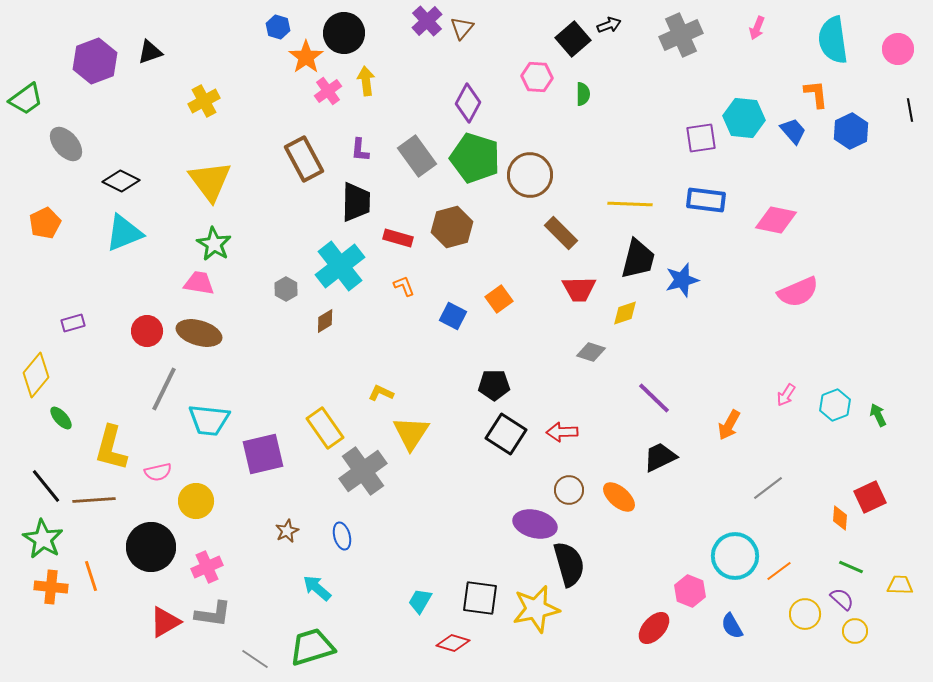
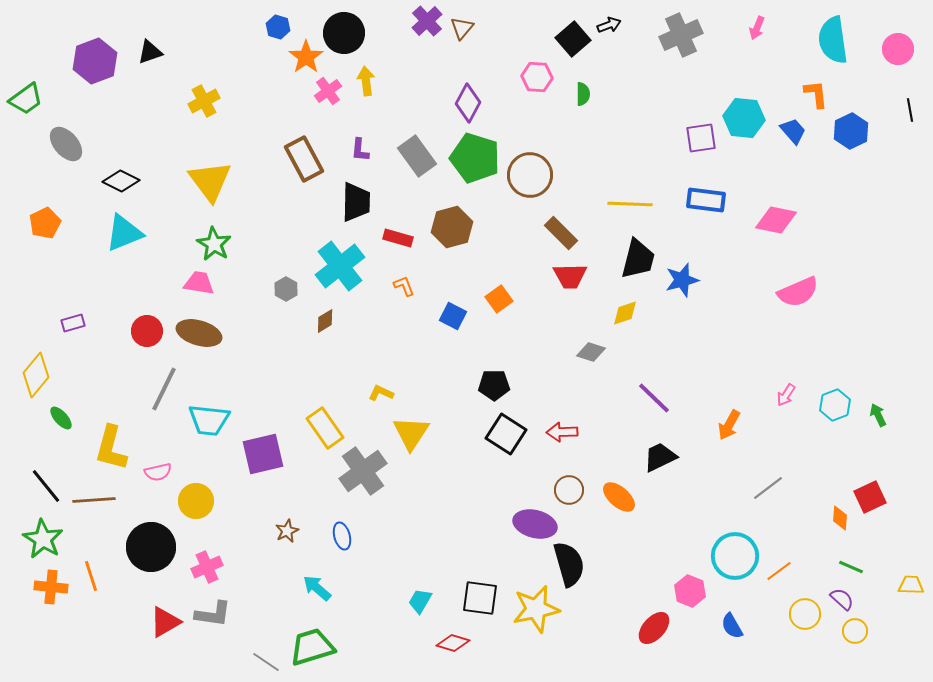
red trapezoid at (579, 289): moved 9 px left, 13 px up
yellow trapezoid at (900, 585): moved 11 px right
gray line at (255, 659): moved 11 px right, 3 px down
